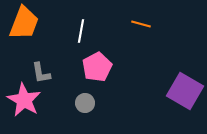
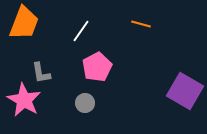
white line: rotated 25 degrees clockwise
